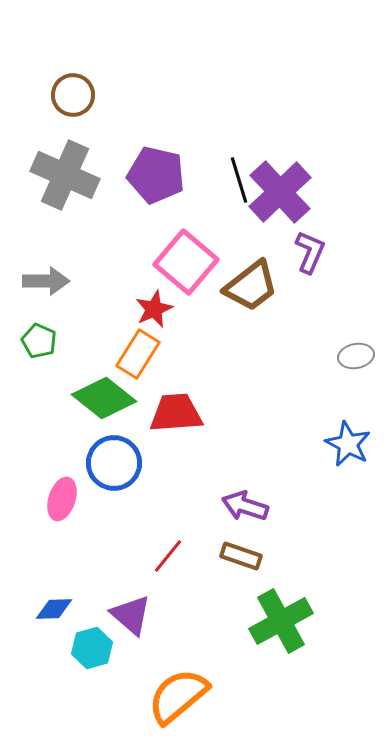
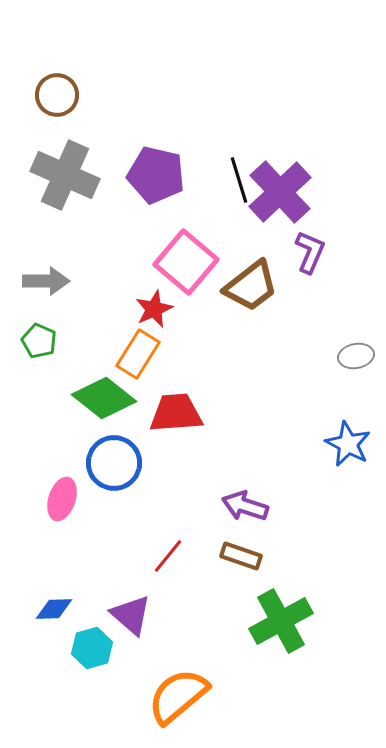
brown circle: moved 16 px left
